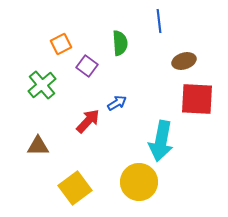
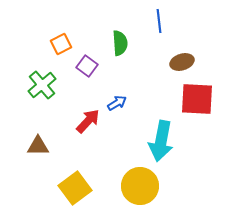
brown ellipse: moved 2 px left, 1 px down
yellow circle: moved 1 px right, 4 px down
